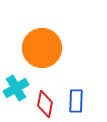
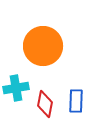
orange circle: moved 1 px right, 2 px up
cyan cross: rotated 20 degrees clockwise
